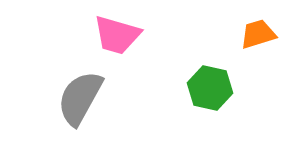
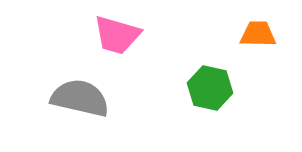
orange trapezoid: rotated 18 degrees clockwise
gray semicircle: rotated 74 degrees clockwise
